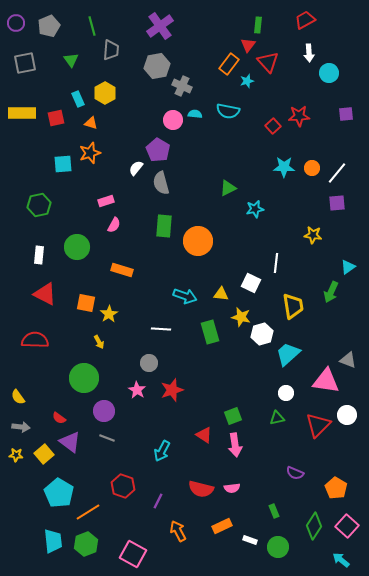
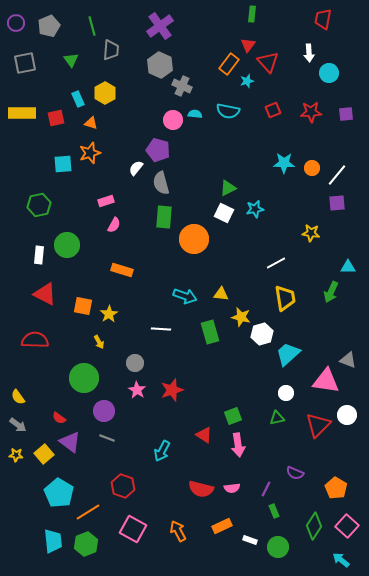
red trapezoid at (305, 20): moved 18 px right, 1 px up; rotated 50 degrees counterclockwise
green rectangle at (258, 25): moved 6 px left, 11 px up
gray hexagon at (157, 66): moved 3 px right, 1 px up; rotated 25 degrees counterclockwise
red star at (299, 116): moved 12 px right, 4 px up
red square at (273, 126): moved 16 px up; rotated 21 degrees clockwise
purple pentagon at (158, 150): rotated 15 degrees counterclockwise
cyan star at (284, 167): moved 4 px up
white line at (337, 173): moved 2 px down
green rectangle at (164, 226): moved 9 px up
yellow star at (313, 235): moved 2 px left, 2 px up
orange circle at (198, 241): moved 4 px left, 2 px up
green circle at (77, 247): moved 10 px left, 2 px up
white line at (276, 263): rotated 54 degrees clockwise
cyan triangle at (348, 267): rotated 35 degrees clockwise
white square at (251, 283): moved 27 px left, 70 px up
orange square at (86, 303): moved 3 px left, 3 px down
yellow trapezoid at (293, 306): moved 8 px left, 8 px up
gray circle at (149, 363): moved 14 px left
gray arrow at (21, 427): moved 3 px left, 2 px up; rotated 30 degrees clockwise
pink arrow at (235, 445): moved 3 px right
purple line at (158, 501): moved 108 px right, 12 px up
pink square at (133, 554): moved 25 px up
